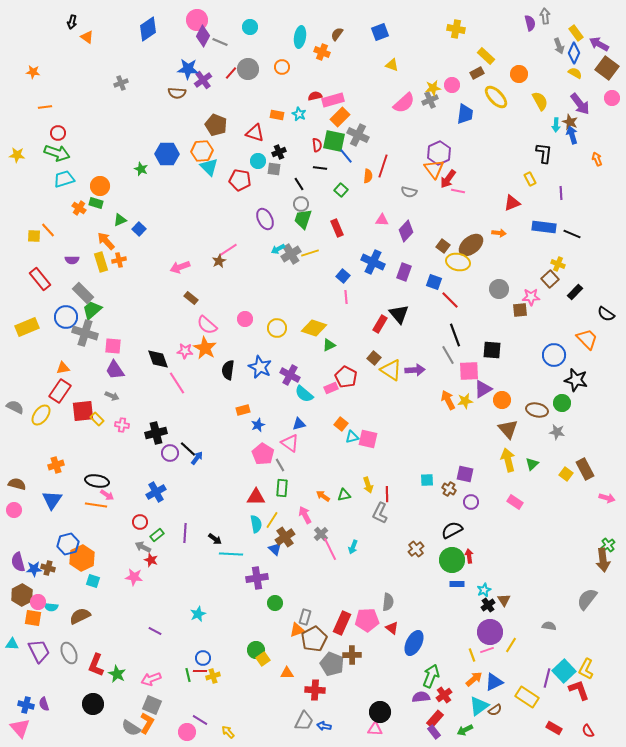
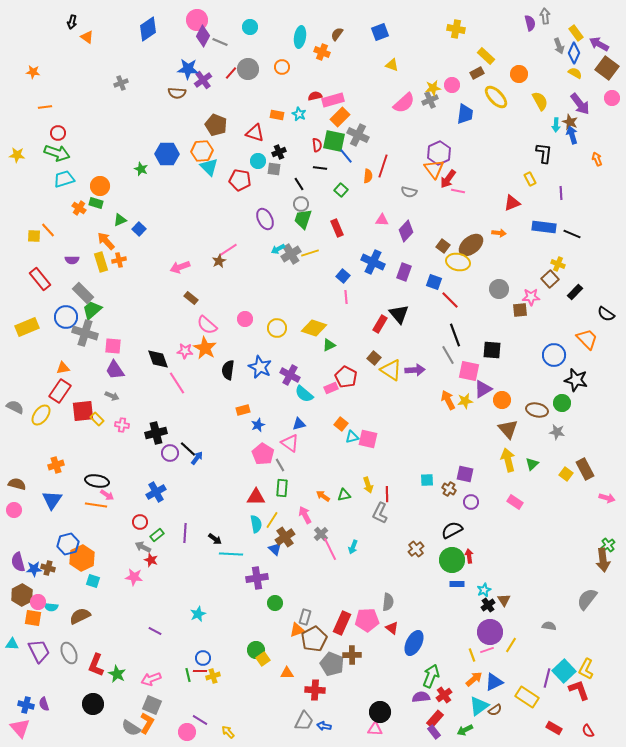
pink square at (469, 371): rotated 15 degrees clockwise
